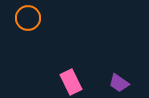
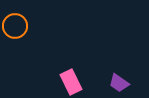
orange circle: moved 13 px left, 8 px down
